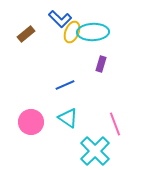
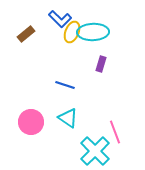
blue line: rotated 42 degrees clockwise
pink line: moved 8 px down
